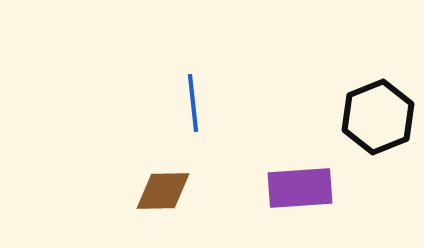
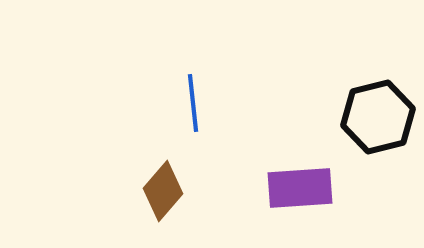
black hexagon: rotated 8 degrees clockwise
brown diamond: rotated 48 degrees counterclockwise
